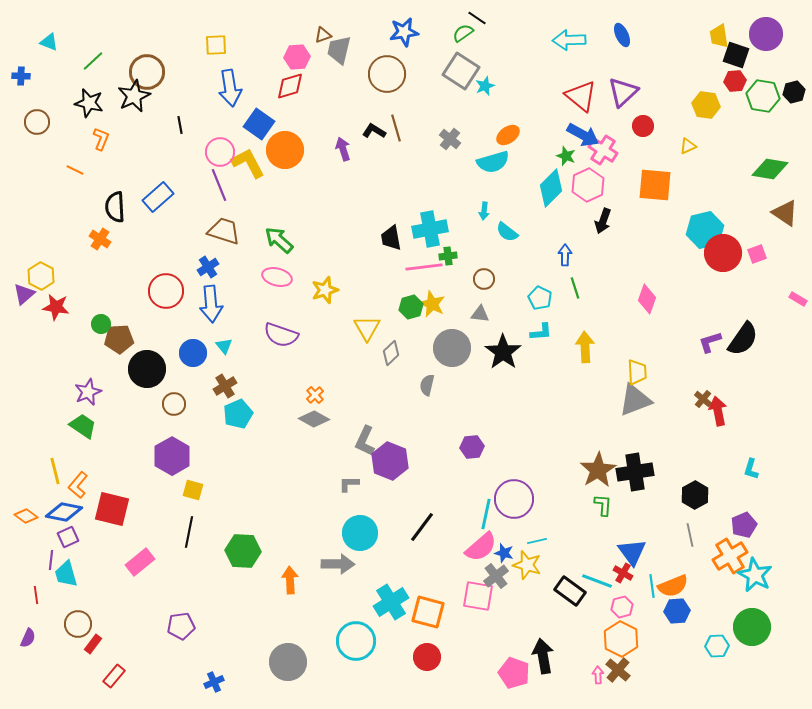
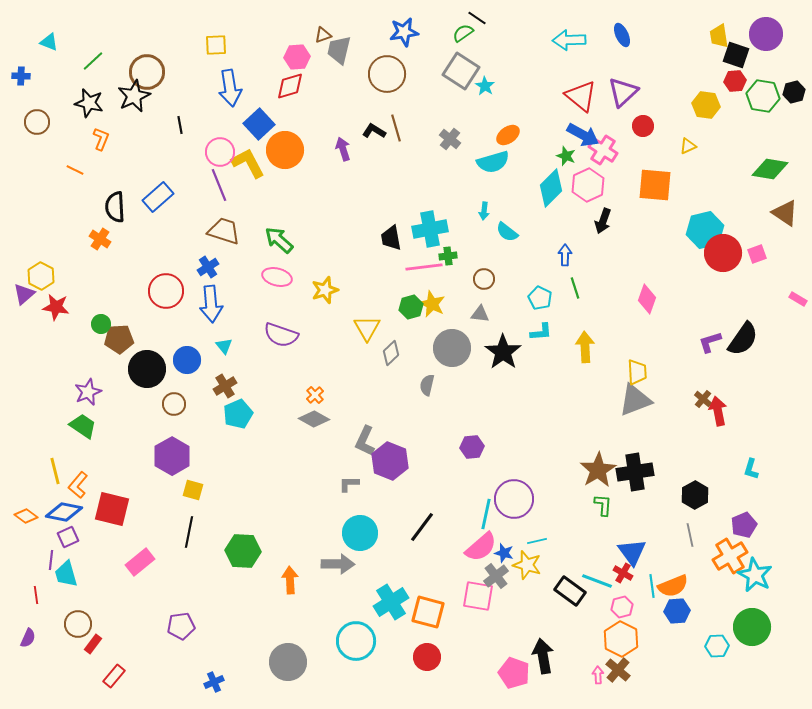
cyan star at (485, 86): rotated 18 degrees counterclockwise
blue square at (259, 124): rotated 12 degrees clockwise
blue circle at (193, 353): moved 6 px left, 7 px down
